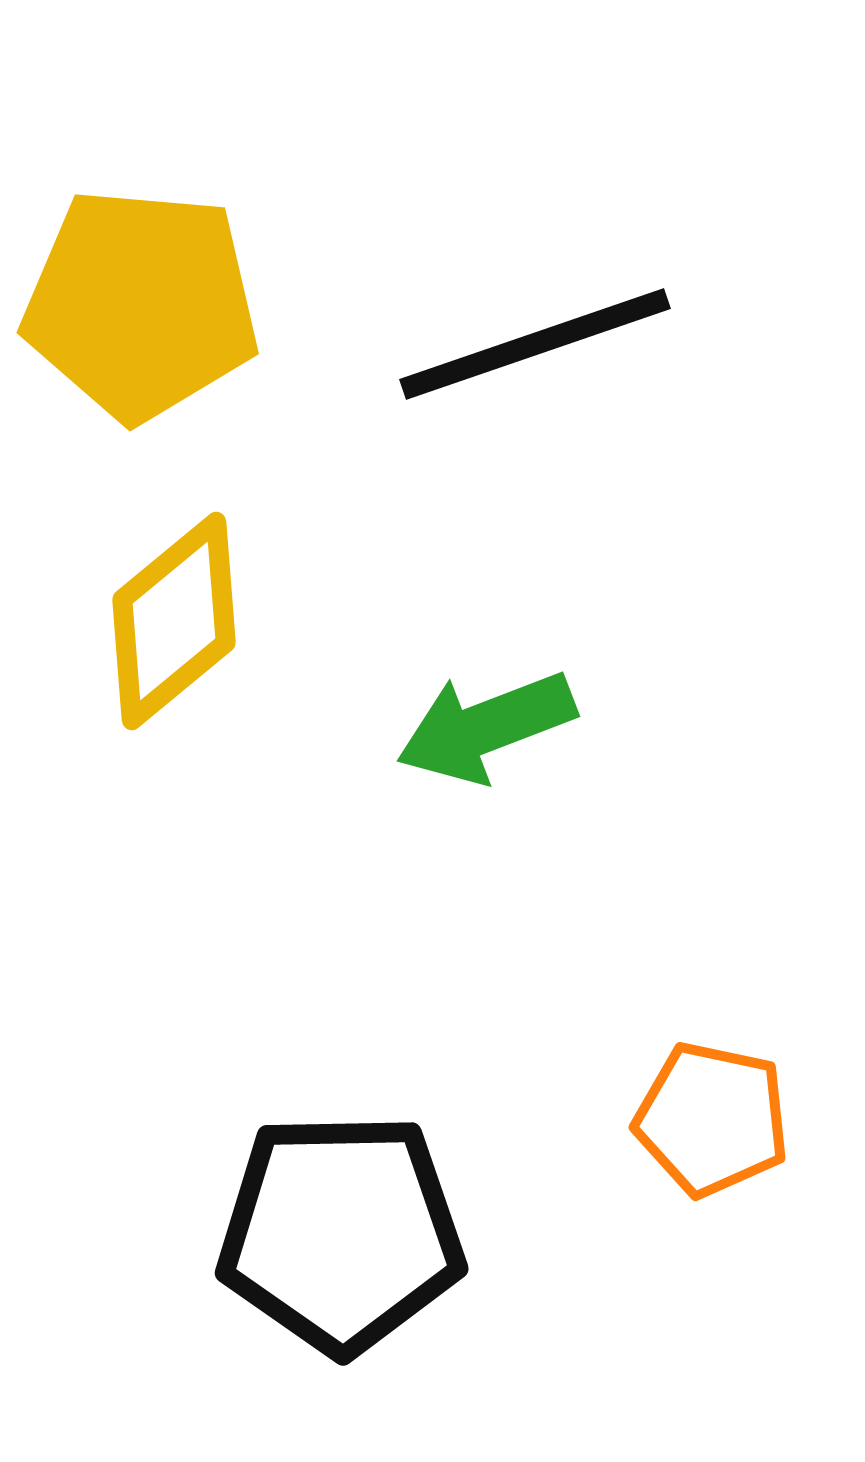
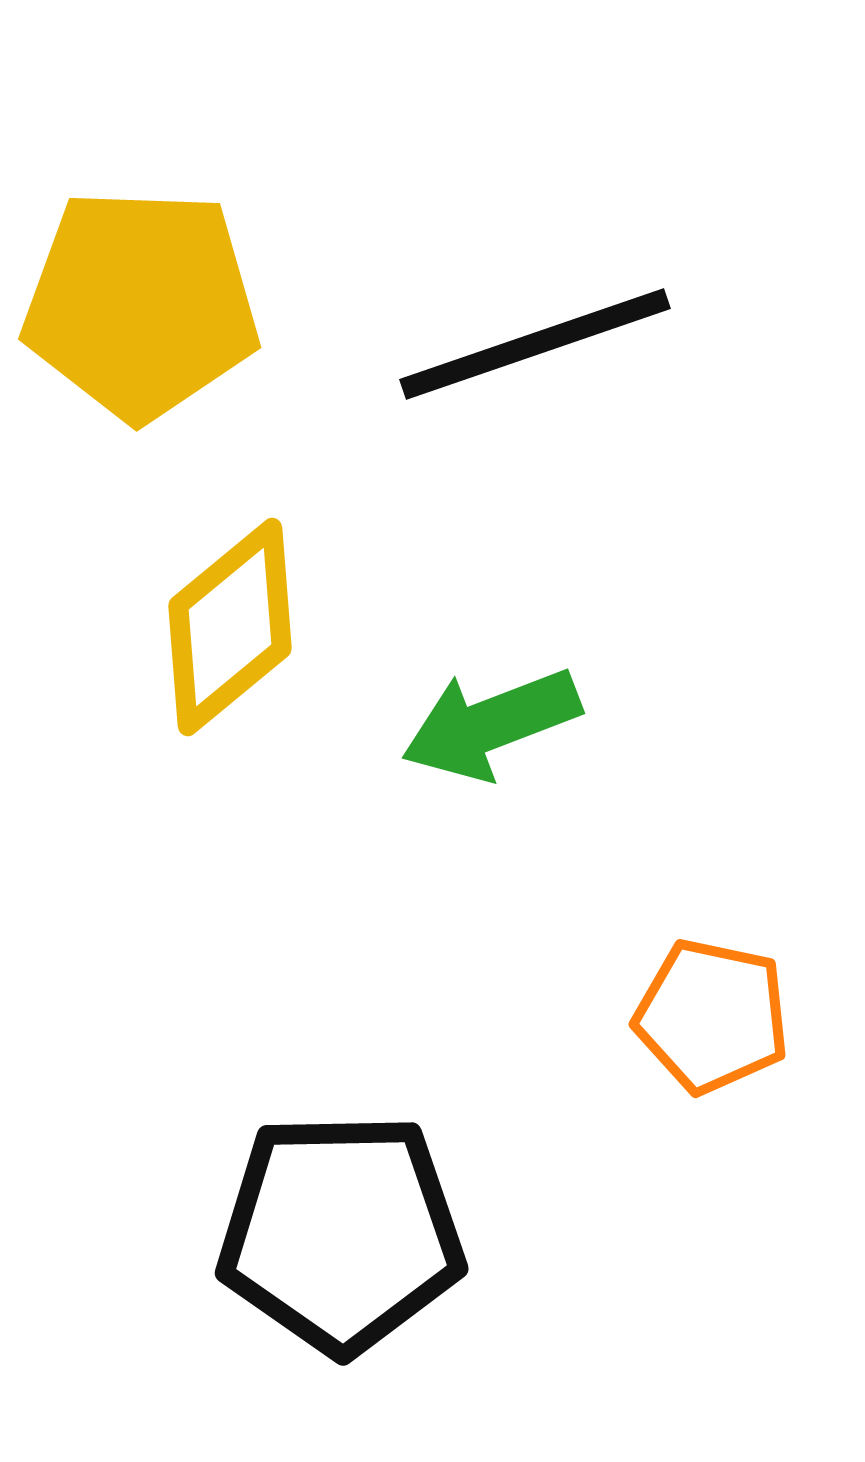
yellow pentagon: rotated 3 degrees counterclockwise
yellow diamond: moved 56 px right, 6 px down
green arrow: moved 5 px right, 3 px up
orange pentagon: moved 103 px up
